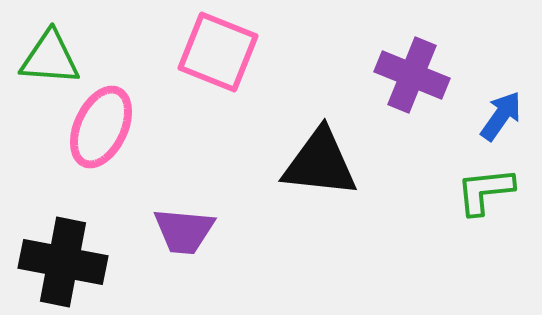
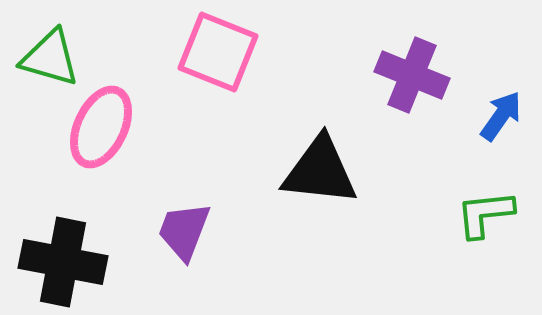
green triangle: rotated 12 degrees clockwise
black triangle: moved 8 px down
green L-shape: moved 23 px down
purple trapezoid: rotated 106 degrees clockwise
